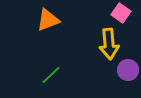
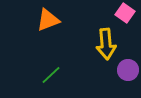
pink square: moved 4 px right
yellow arrow: moved 3 px left
